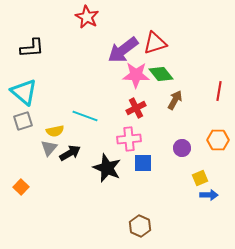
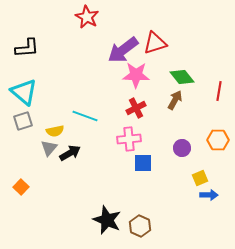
black L-shape: moved 5 px left
green diamond: moved 21 px right, 3 px down
black star: moved 52 px down
